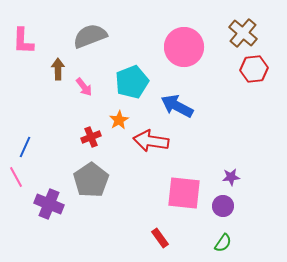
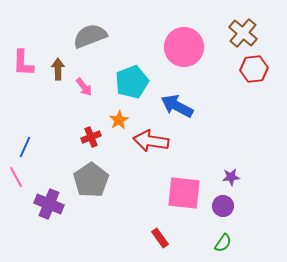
pink L-shape: moved 22 px down
